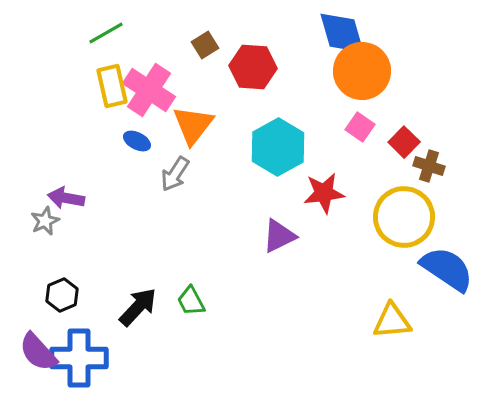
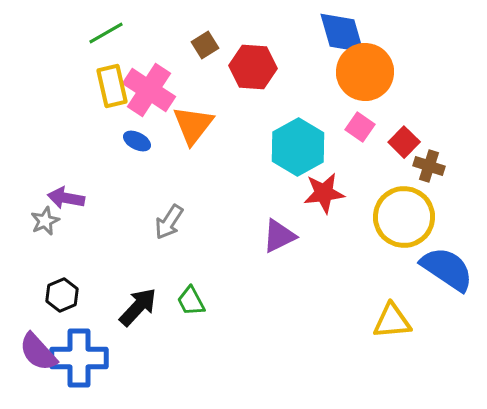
orange circle: moved 3 px right, 1 px down
cyan hexagon: moved 20 px right
gray arrow: moved 6 px left, 48 px down
